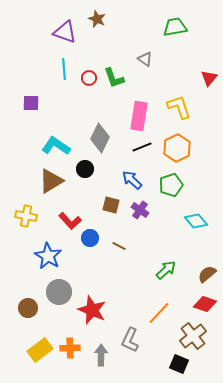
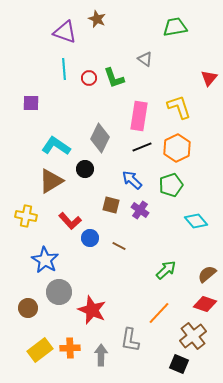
blue star: moved 3 px left, 4 px down
gray L-shape: rotated 15 degrees counterclockwise
